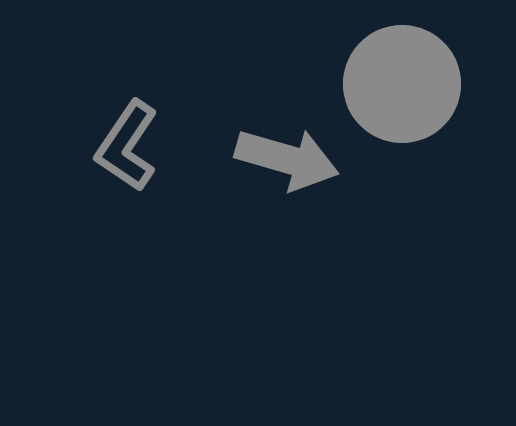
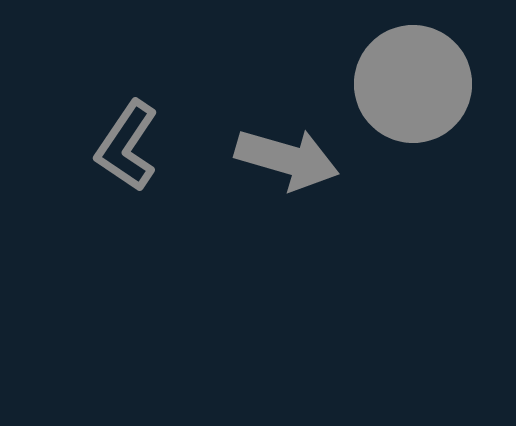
gray circle: moved 11 px right
